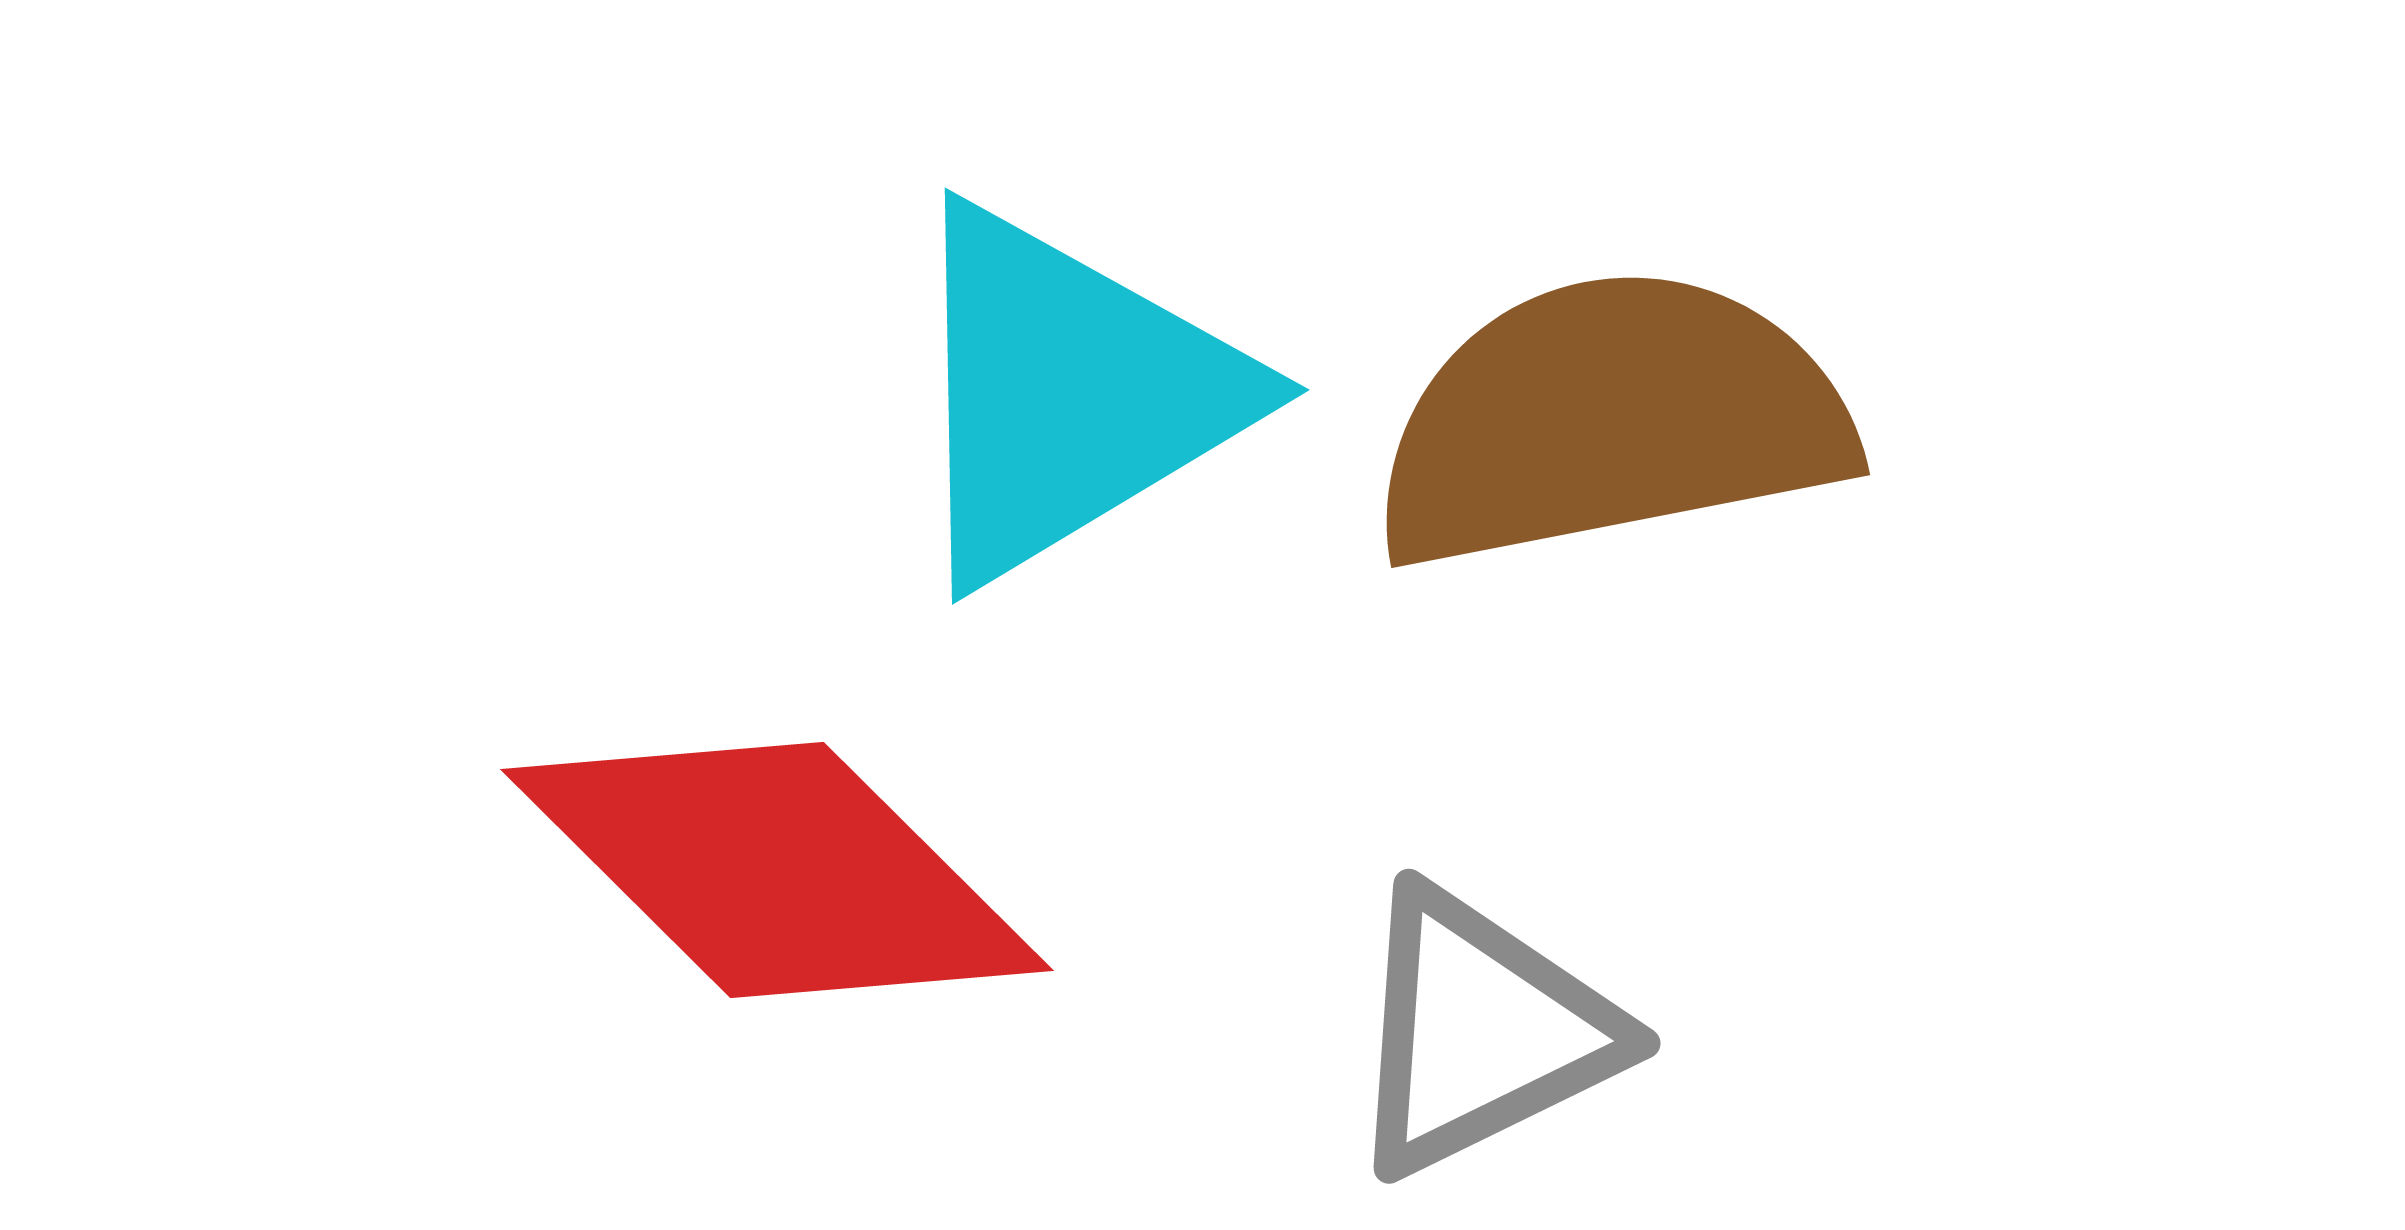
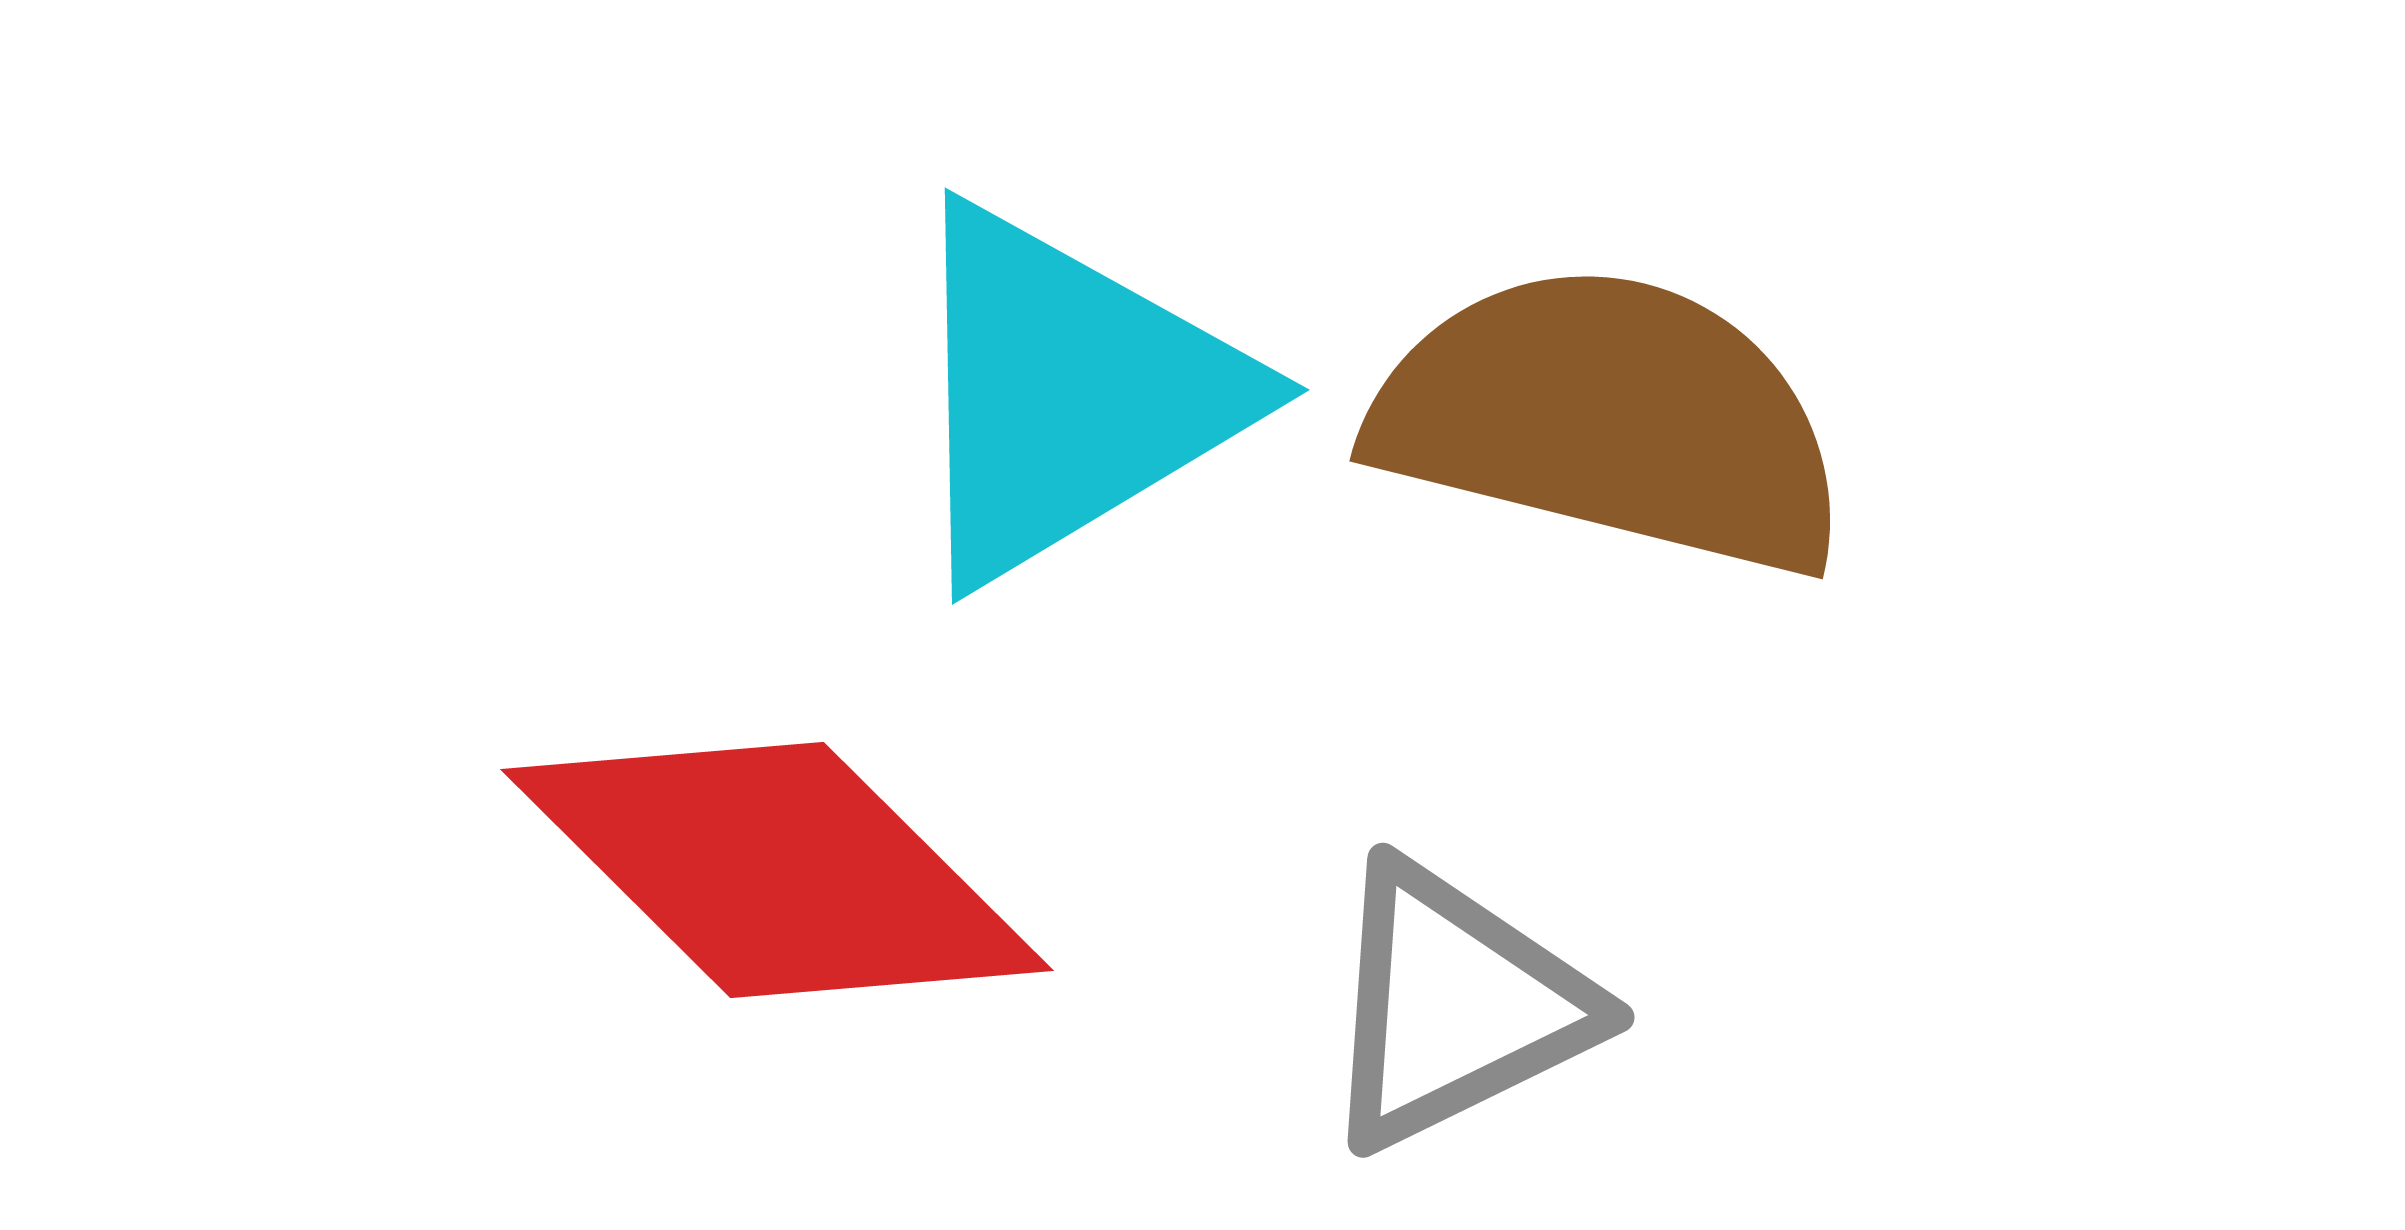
brown semicircle: rotated 25 degrees clockwise
gray triangle: moved 26 px left, 26 px up
